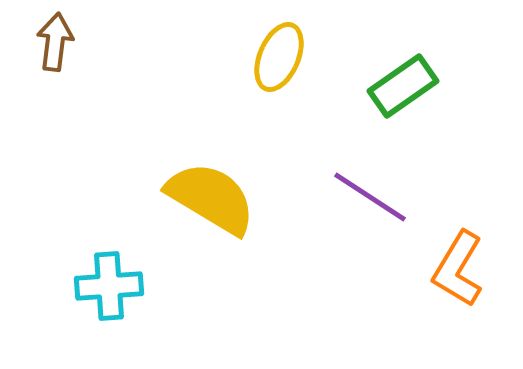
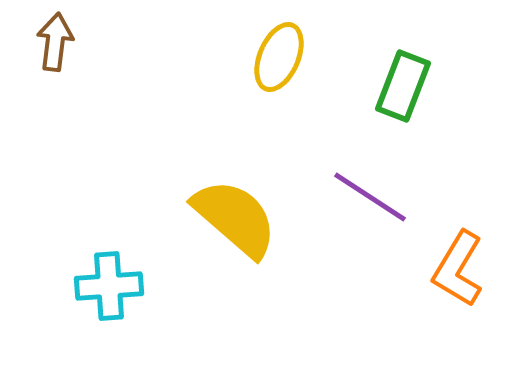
green rectangle: rotated 34 degrees counterclockwise
yellow semicircle: moved 24 px right, 20 px down; rotated 10 degrees clockwise
